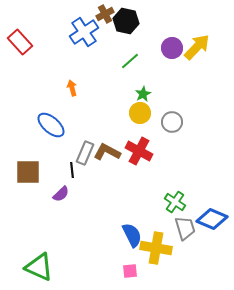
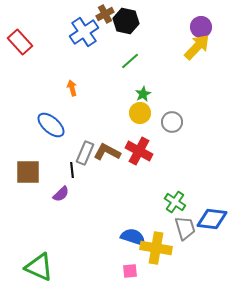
purple circle: moved 29 px right, 21 px up
blue diamond: rotated 16 degrees counterclockwise
blue semicircle: moved 1 px right, 2 px down; rotated 45 degrees counterclockwise
